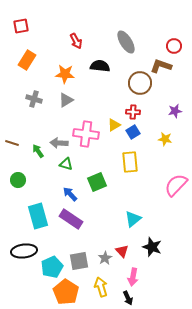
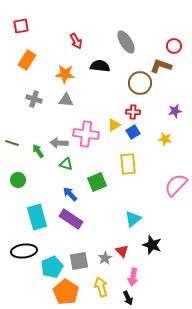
gray triangle: rotated 35 degrees clockwise
yellow rectangle: moved 2 px left, 2 px down
cyan rectangle: moved 1 px left, 1 px down
black star: moved 2 px up
